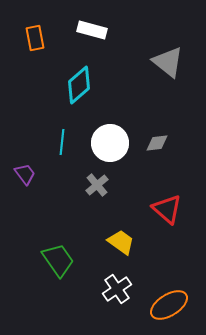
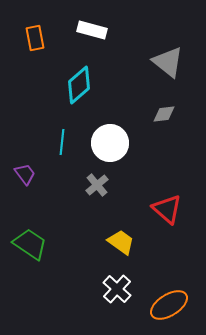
gray diamond: moved 7 px right, 29 px up
green trapezoid: moved 28 px left, 16 px up; rotated 21 degrees counterclockwise
white cross: rotated 12 degrees counterclockwise
